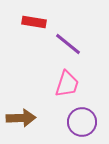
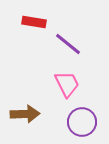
pink trapezoid: rotated 44 degrees counterclockwise
brown arrow: moved 4 px right, 4 px up
